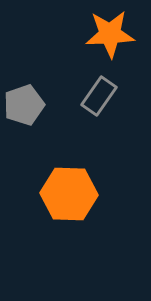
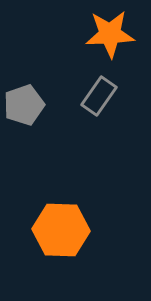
orange hexagon: moved 8 px left, 36 px down
